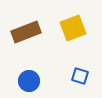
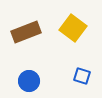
yellow square: rotated 32 degrees counterclockwise
blue square: moved 2 px right
